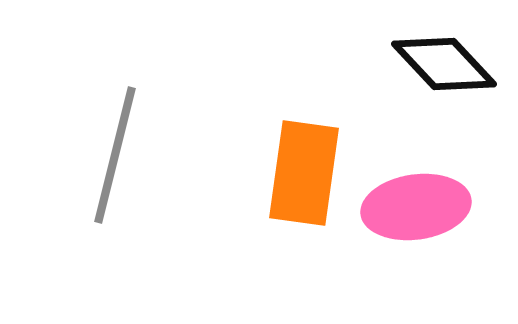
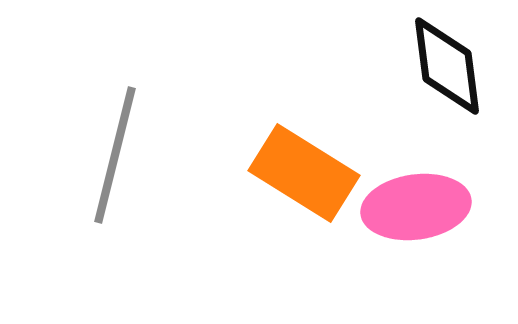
black diamond: moved 3 px right, 2 px down; rotated 36 degrees clockwise
orange rectangle: rotated 66 degrees counterclockwise
